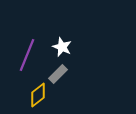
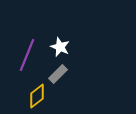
white star: moved 2 px left
yellow diamond: moved 1 px left, 1 px down
